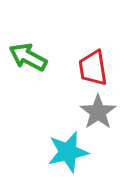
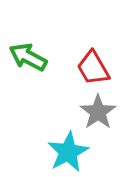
red trapezoid: rotated 21 degrees counterclockwise
cyan star: rotated 15 degrees counterclockwise
